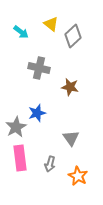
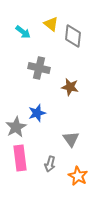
cyan arrow: moved 2 px right
gray diamond: rotated 40 degrees counterclockwise
gray triangle: moved 1 px down
